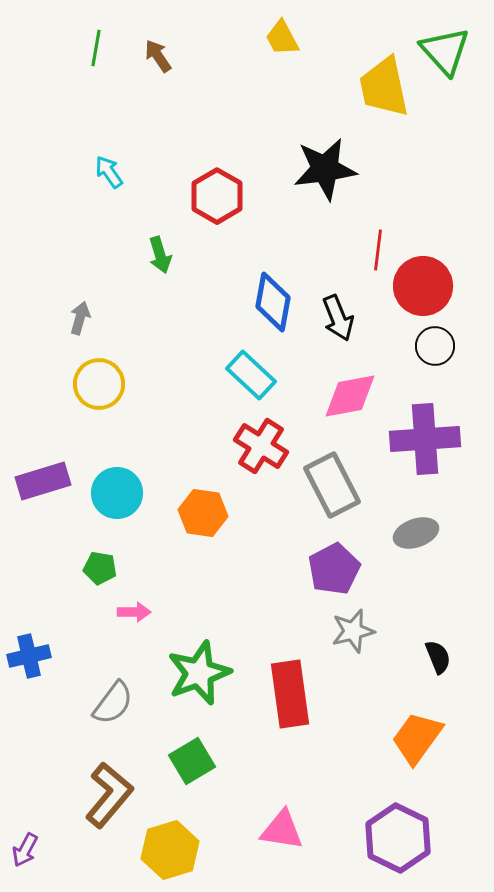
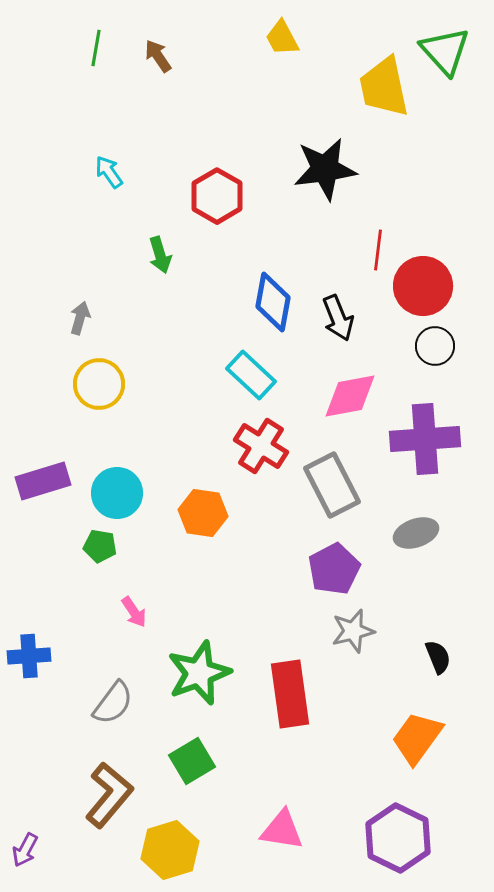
green pentagon at (100, 568): moved 22 px up
pink arrow at (134, 612): rotated 56 degrees clockwise
blue cross at (29, 656): rotated 9 degrees clockwise
